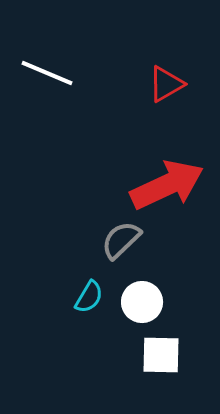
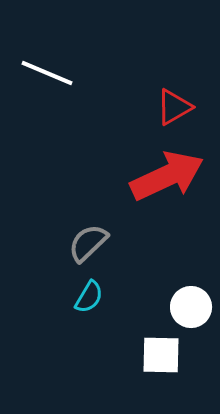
red triangle: moved 8 px right, 23 px down
red arrow: moved 9 px up
gray semicircle: moved 33 px left, 3 px down
white circle: moved 49 px right, 5 px down
